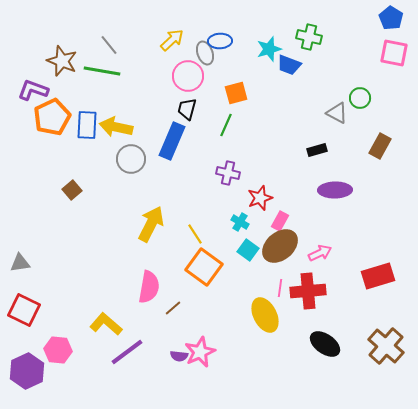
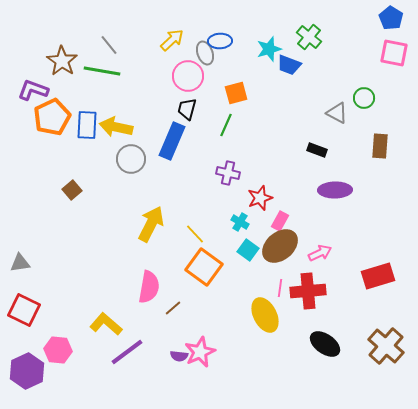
green cross at (309, 37): rotated 25 degrees clockwise
brown star at (62, 61): rotated 12 degrees clockwise
green circle at (360, 98): moved 4 px right
brown rectangle at (380, 146): rotated 25 degrees counterclockwise
black rectangle at (317, 150): rotated 36 degrees clockwise
yellow line at (195, 234): rotated 10 degrees counterclockwise
